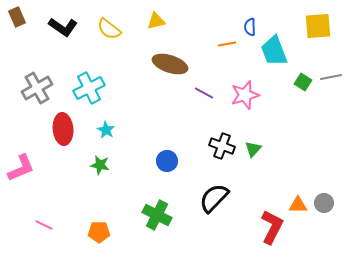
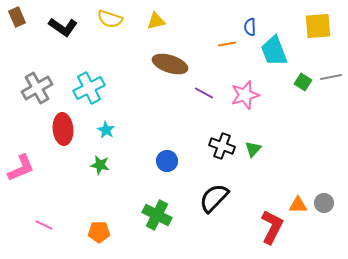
yellow semicircle: moved 1 px right, 10 px up; rotated 20 degrees counterclockwise
